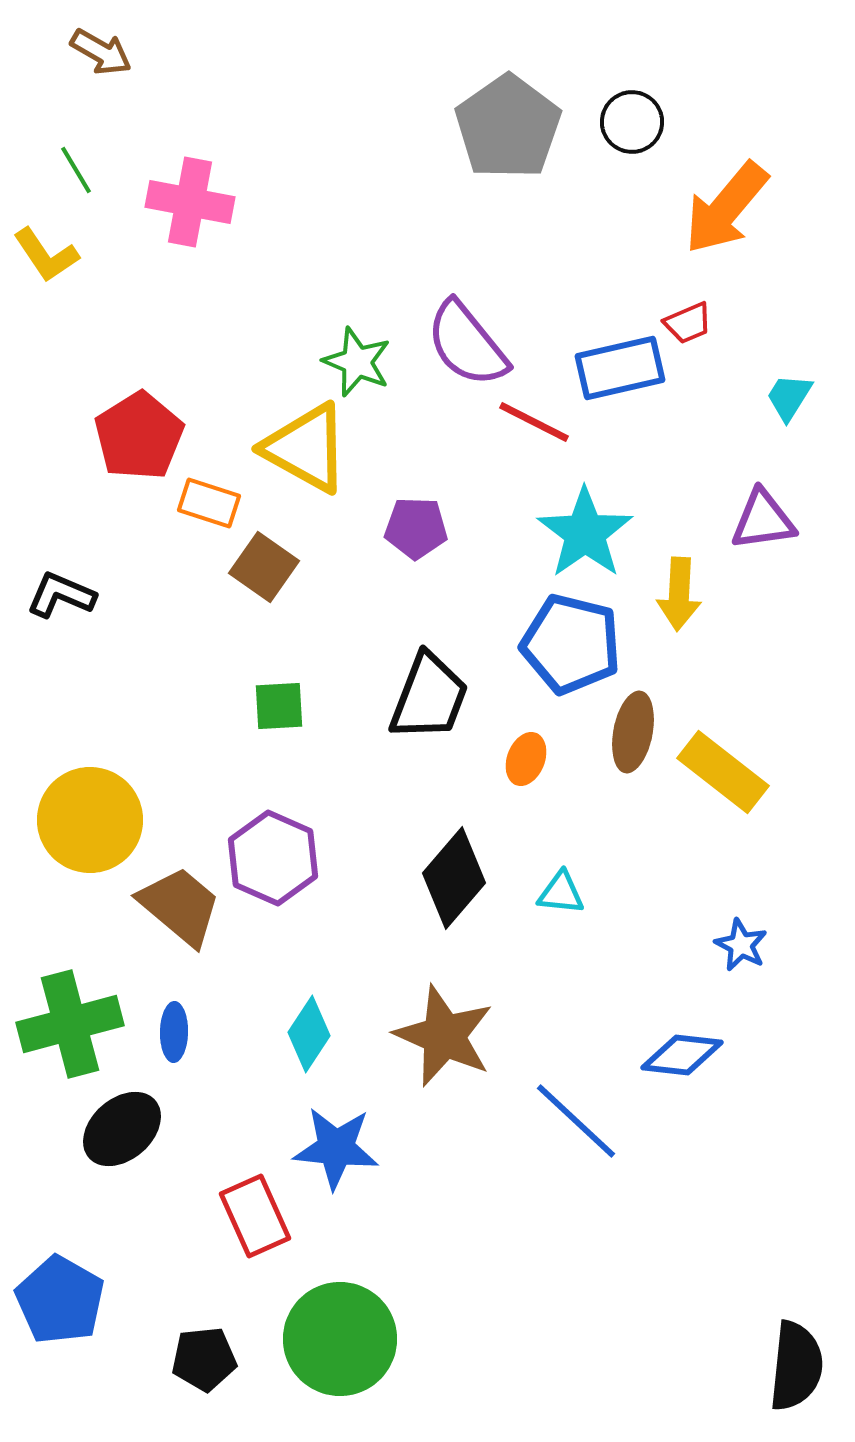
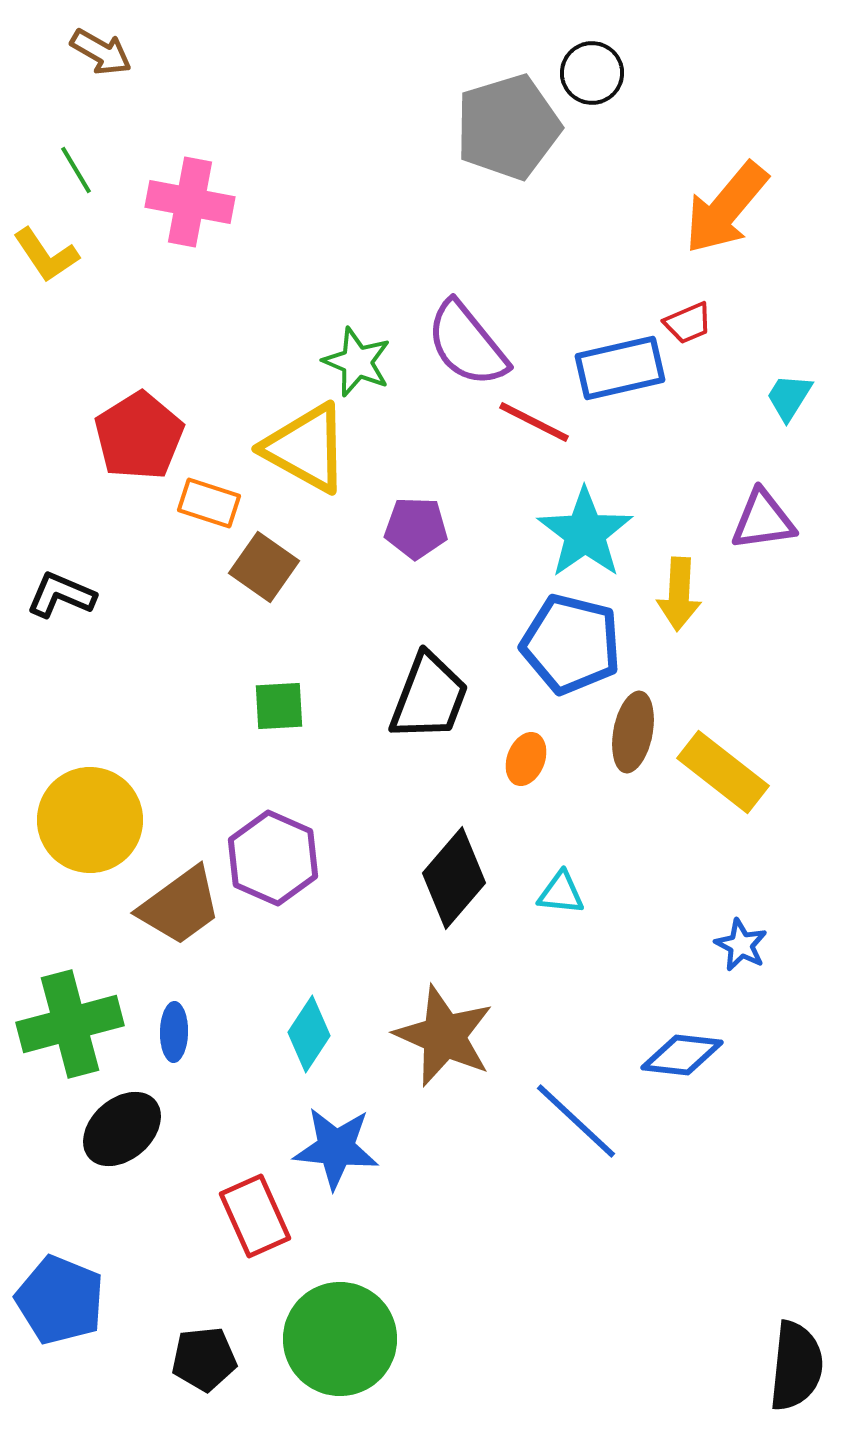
black circle at (632, 122): moved 40 px left, 49 px up
gray pentagon at (508, 127): rotated 18 degrees clockwise
brown trapezoid at (180, 906): rotated 104 degrees clockwise
blue pentagon at (60, 1300): rotated 8 degrees counterclockwise
